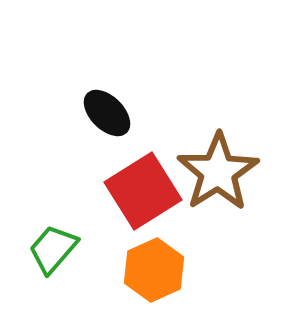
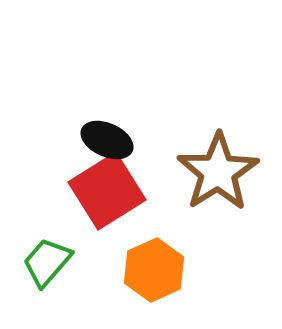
black ellipse: moved 27 px down; rotated 21 degrees counterclockwise
red square: moved 36 px left
green trapezoid: moved 6 px left, 13 px down
